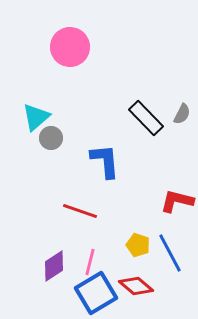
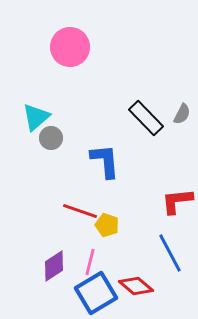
red L-shape: rotated 20 degrees counterclockwise
yellow pentagon: moved 31 px left, 20 px up
